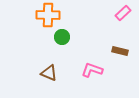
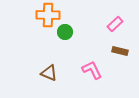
pink rectangle: moved 8 px left, 11 px down
green circle: moved 3 px right, 5 px up
pink L-shape: rotated 45 degrees clockwise
